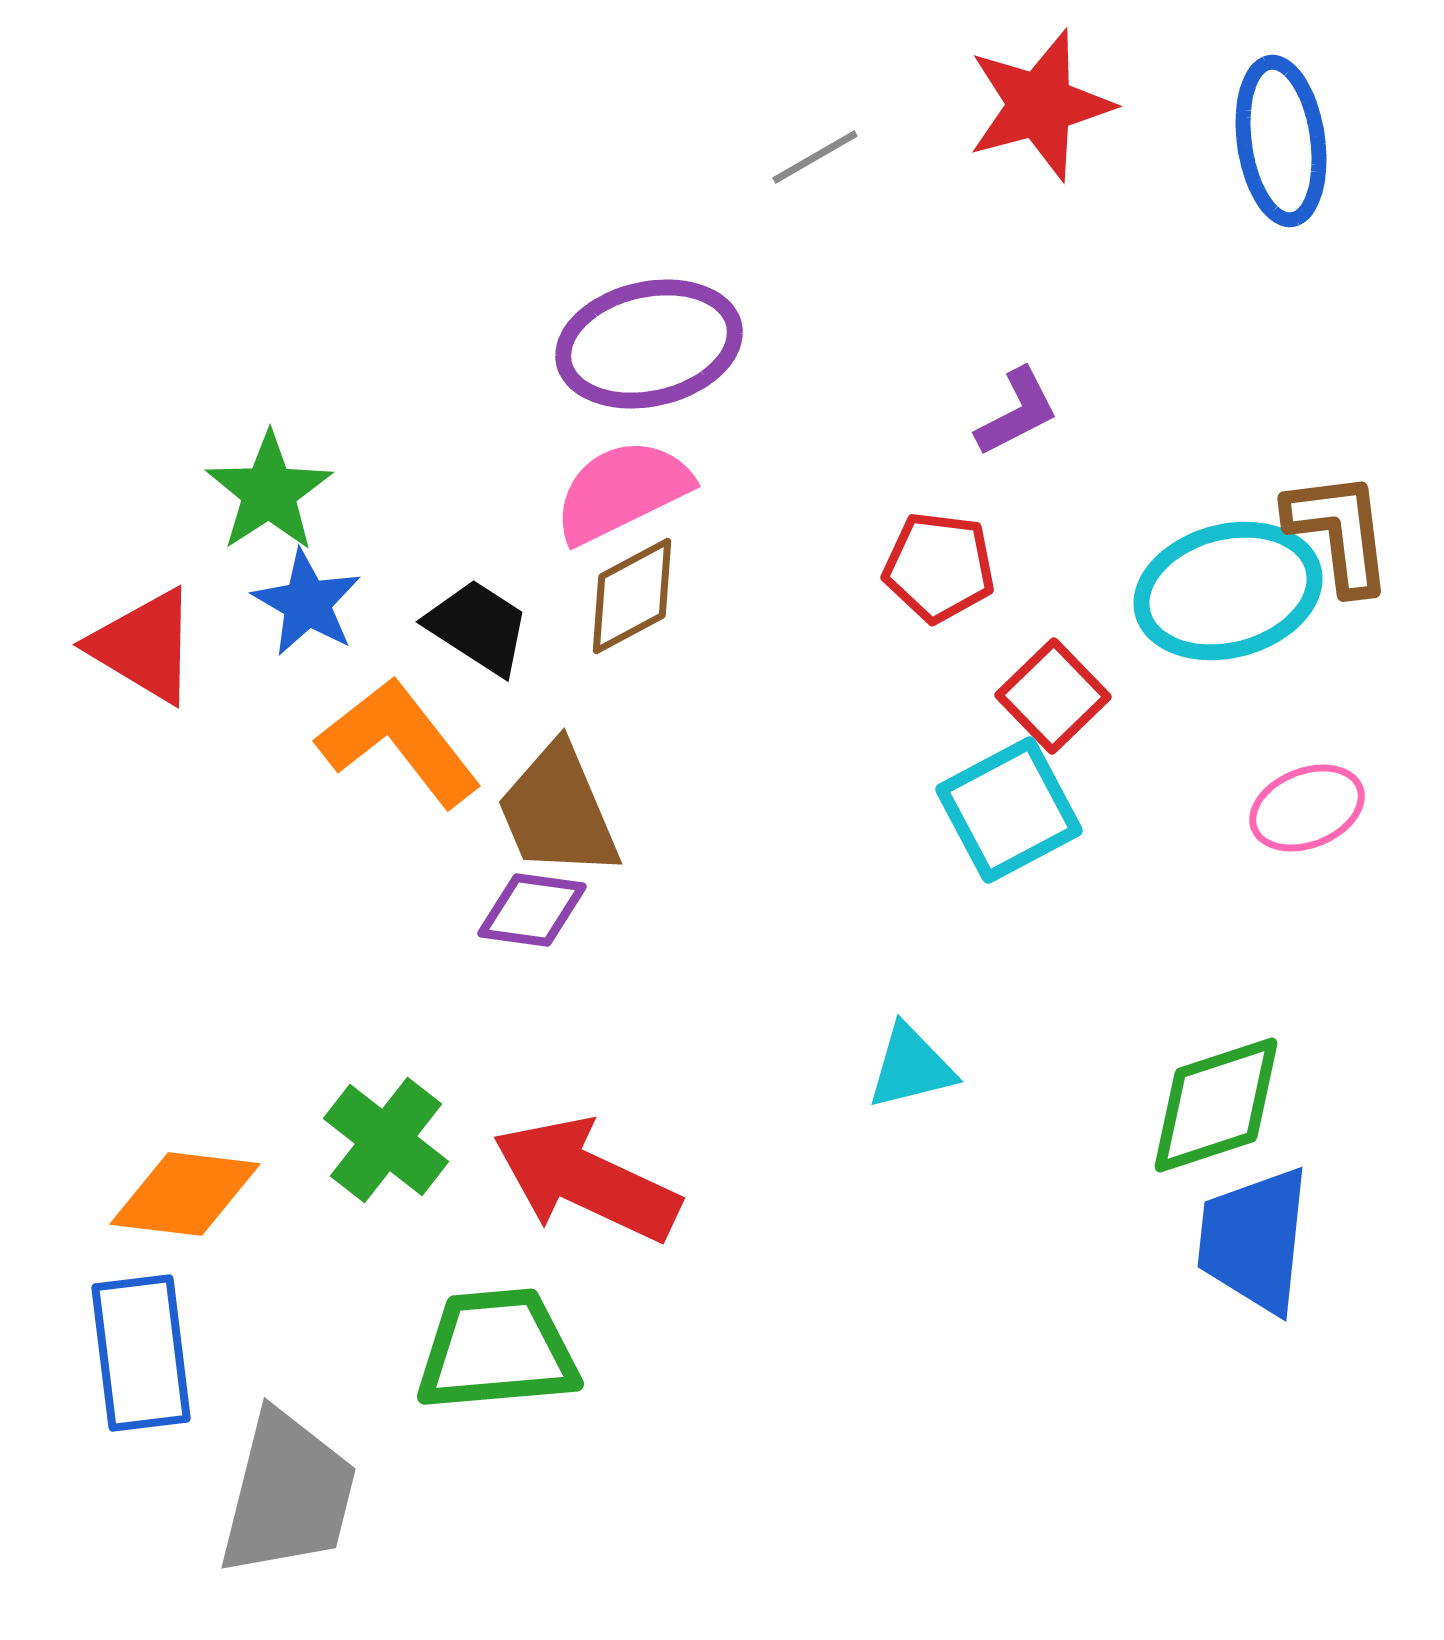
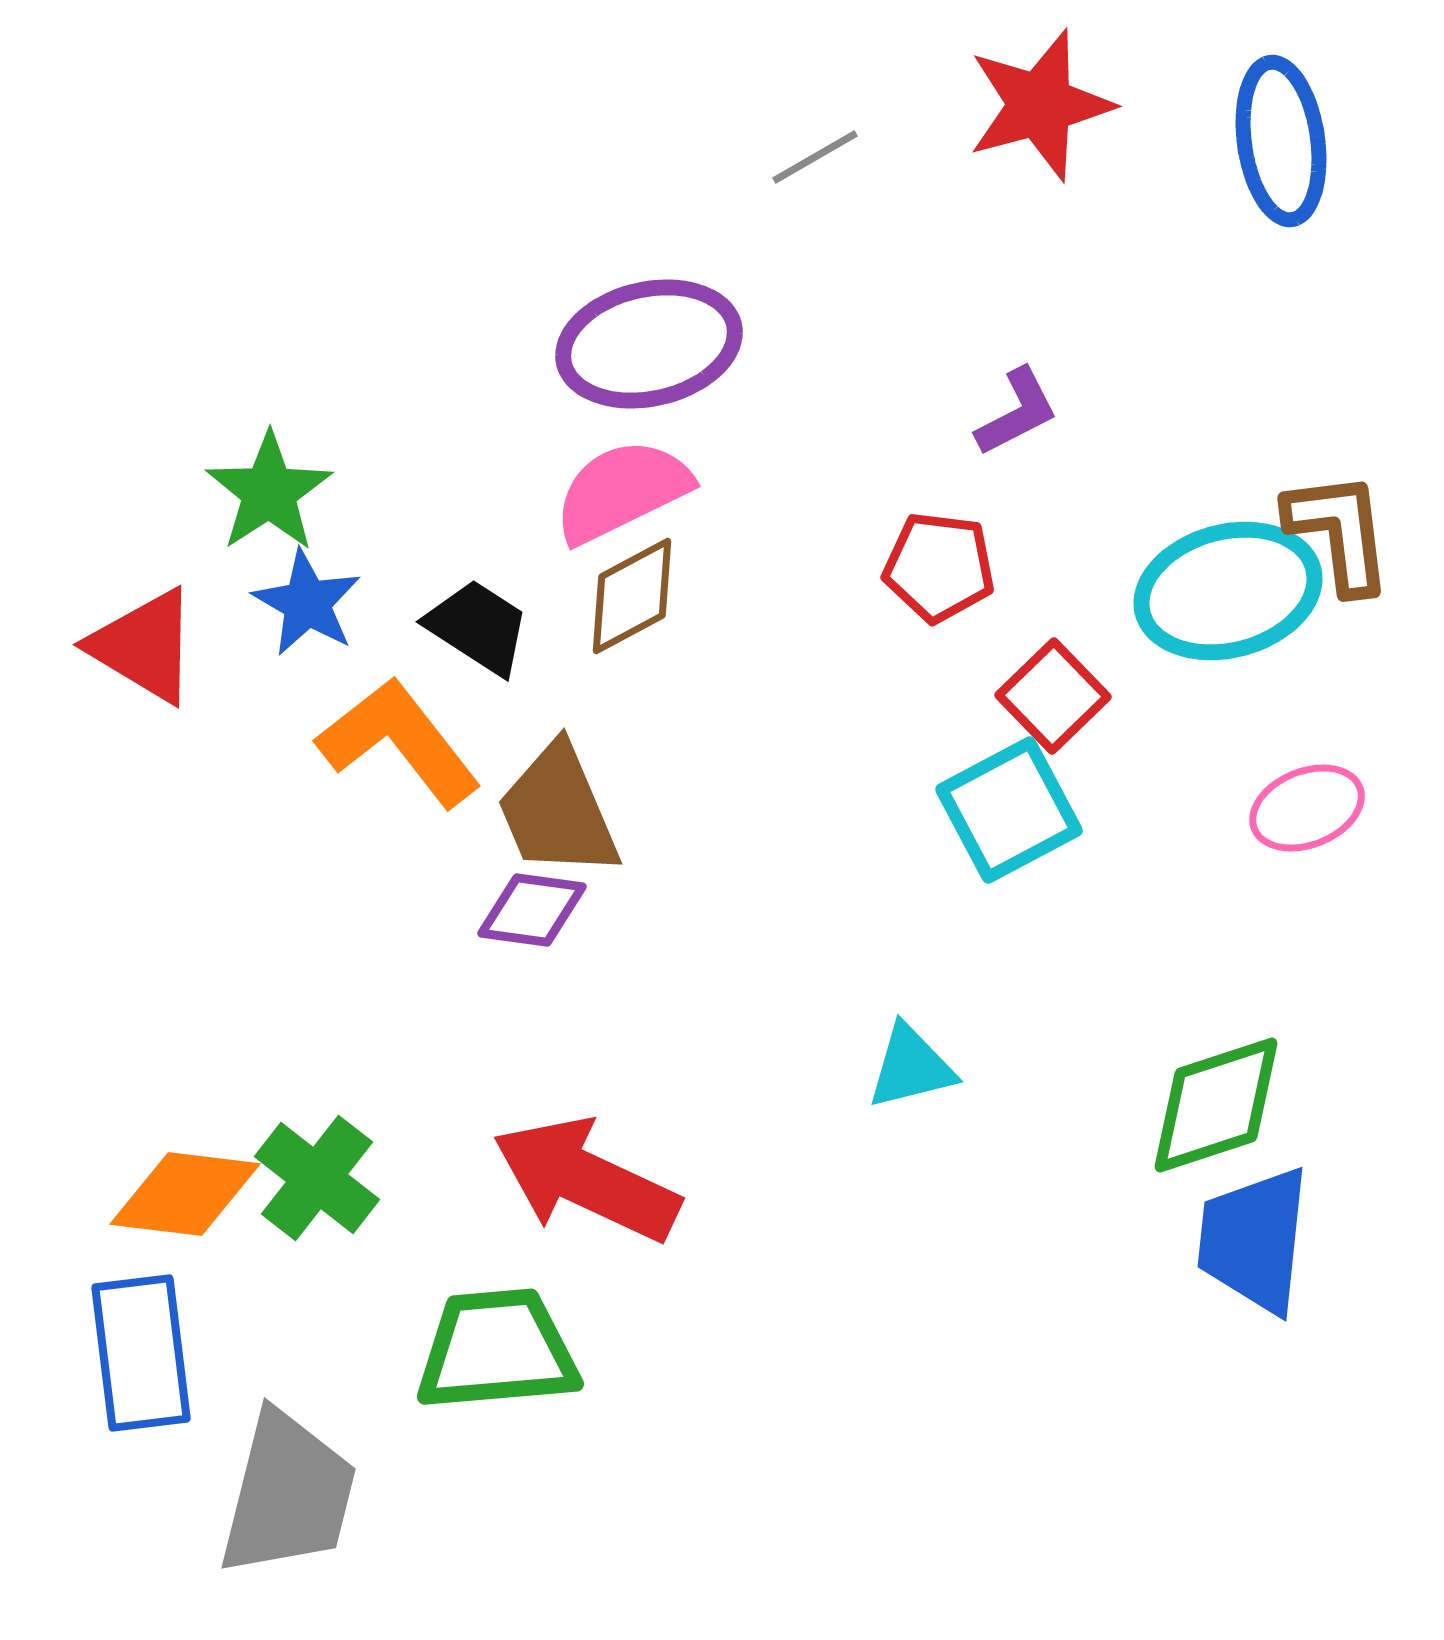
green cross: moved 69 px left, 38 px down
